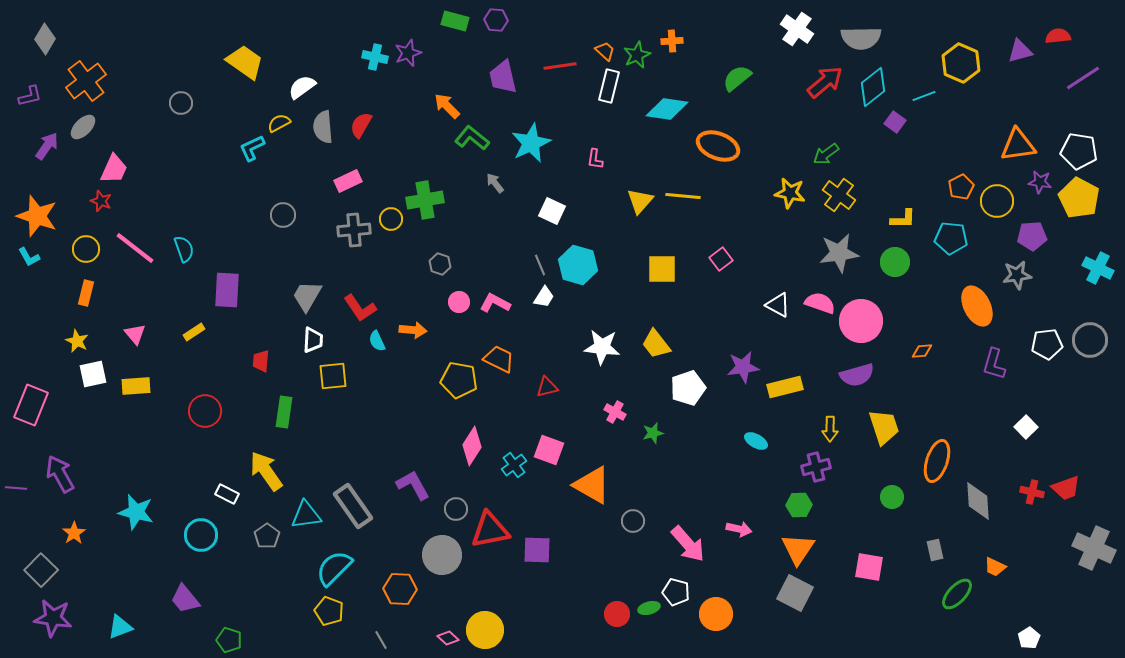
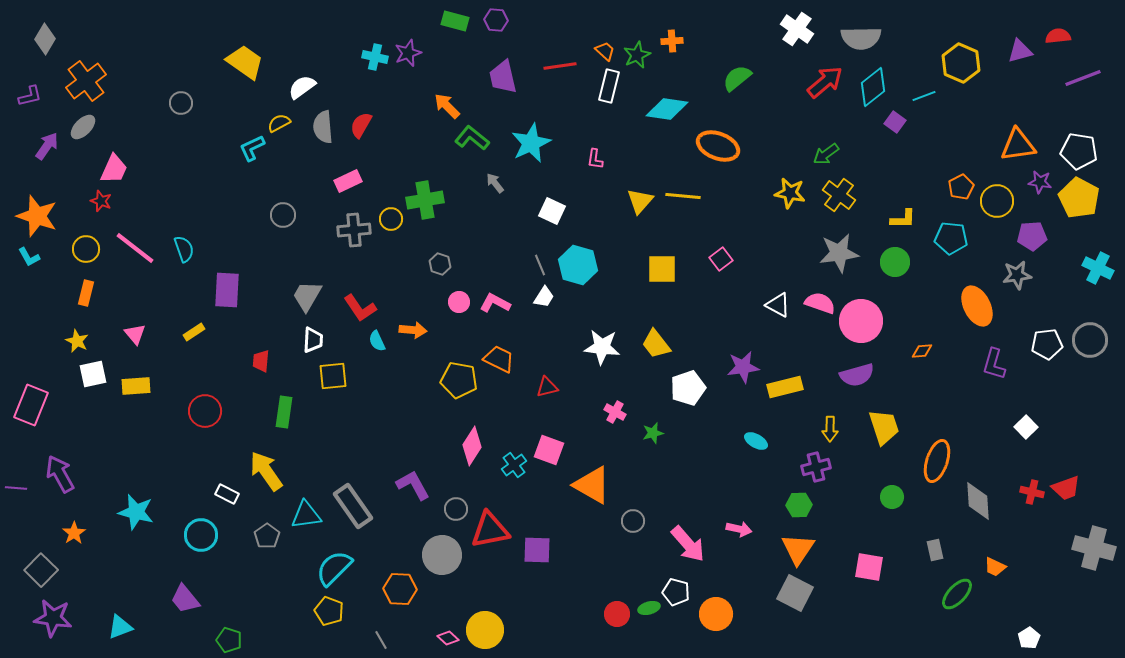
purple line at (1083, 78): rotated 12 degrees clockwise
gray cross at (1094, 548): rotated 9 degrees counterclockwise
